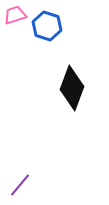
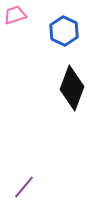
blue hexagon: moved 17 px right, 5 px down; rotated 8 degrees clockwise
purple line: moved 4 px right, 2 px down
